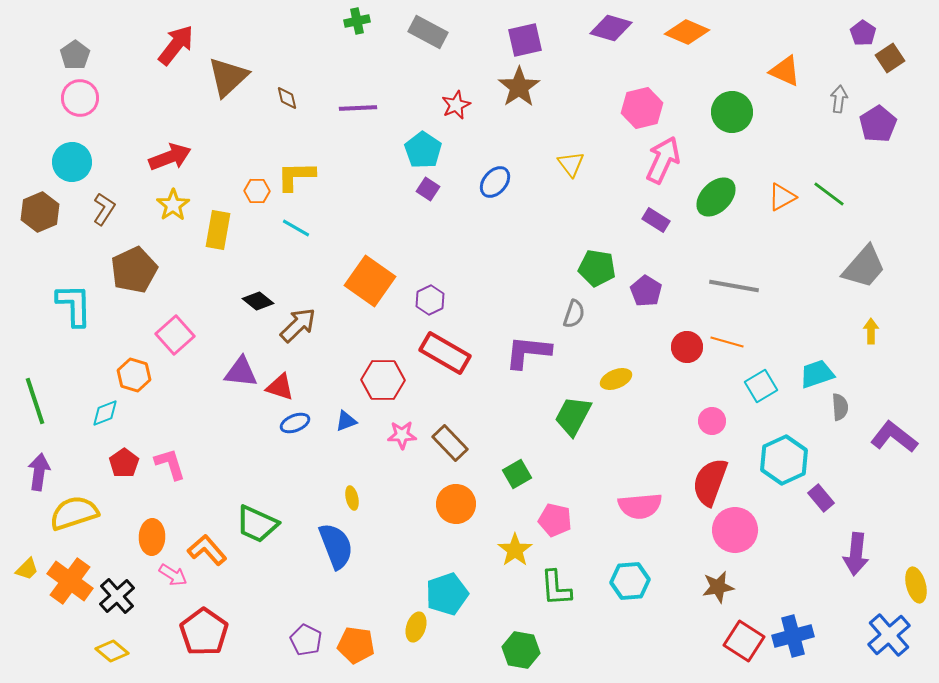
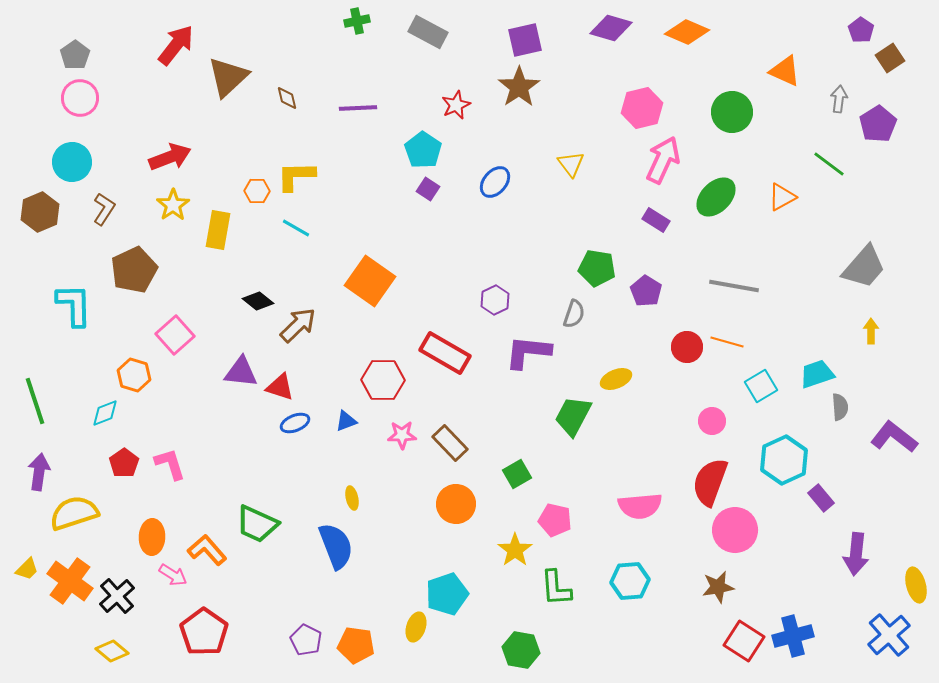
purple pentagon at (863, 33): moved 2 px left, 3 px up
green line at (829, 194): moved 30 px up
purple hexagon at (430, 300): moved 65 px right
